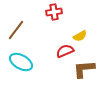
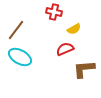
red cross: rotated 21 degrees clockwise
yellow semicircle: moved 6 px left, 7 px up
red semicircle: moved 2 px up
cyan ellipse: moved 1 px left, 5 px up
